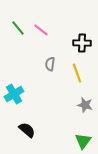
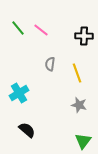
black cross: moved 2 px right, 7 px up
cyan cross: moved 5 px right, 1 px up
gray star: moved 6 px left
